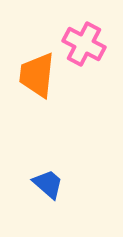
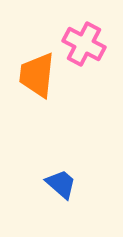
blue trapezoid: moved 13 px right
